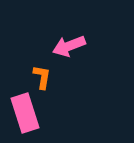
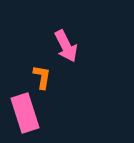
pink arrow: moved 3 px left; rotated 96 degrees counterclockwise
